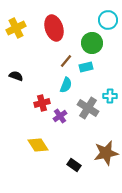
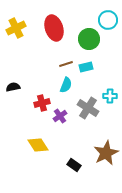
green circle: moved 3 px left, 4 px up
brown line: moved 3 px down; rotated 32 degrees clockwise
black semicircle: moved 3 px left, 11 px down; rotated 32 degrees counterclockwise
brown star: rotated 15 degrees counterclockwise
